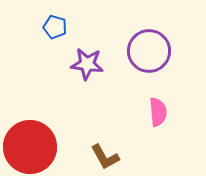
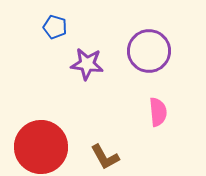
red circle: moved 11 px right
